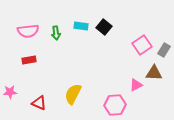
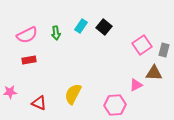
cyan rectangle: rotated 64 degrees counterclockwise
pink semicircle: moved 1 px left, 4 px down; rotated 20 degrees counterclockwise
gray rectangle: rotated 16 degrees counterclockwise
